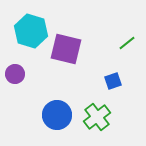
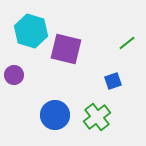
purple circle: moved 1 px left, 1 px down
blue circle: moved 2 px left
